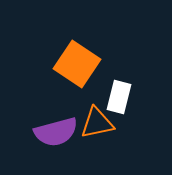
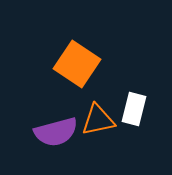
white rectangle: moved 15 px right, 12 px down
orange triangle: moved 1 px right, 3 px up
